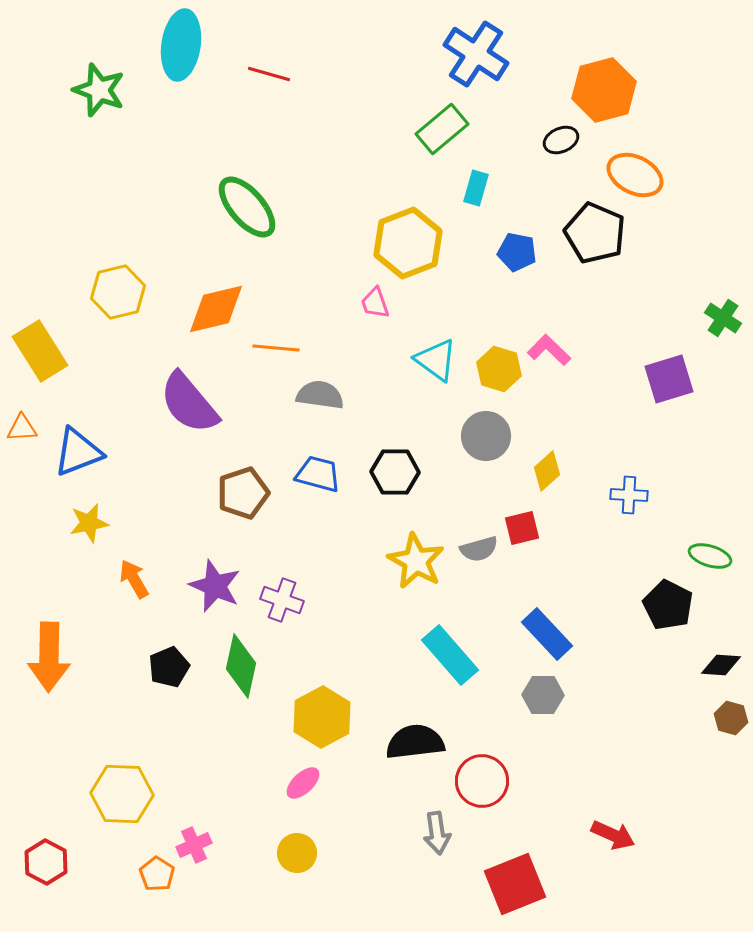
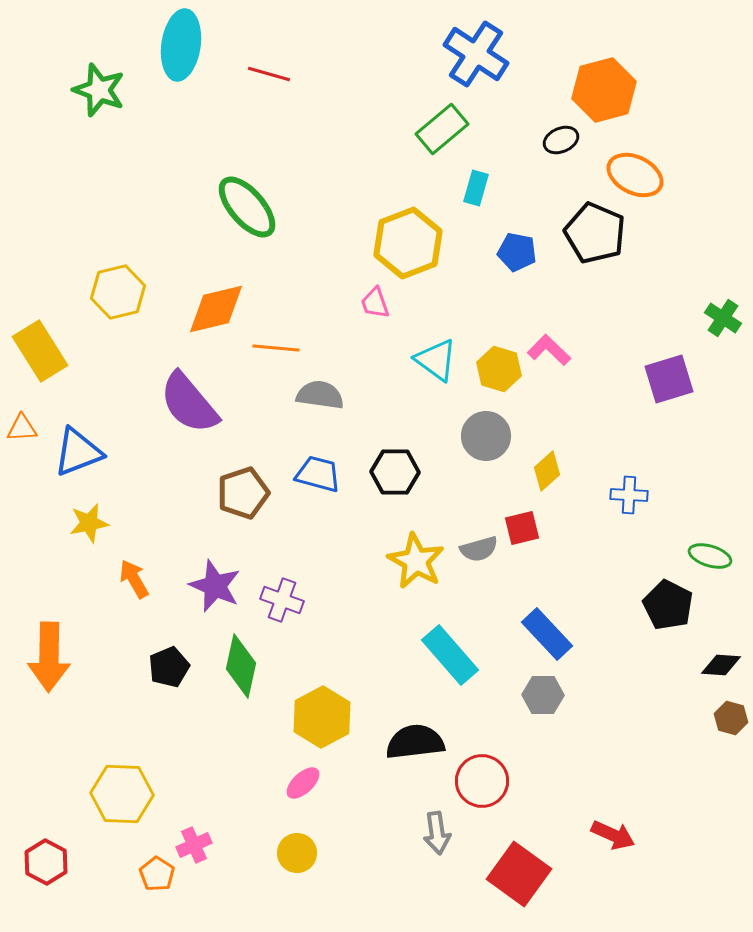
red square at (515, 884): moved 4 px right, 10 px up; rotated 32 degrees counterclockwise
